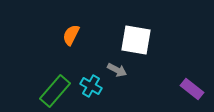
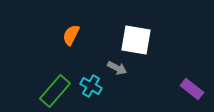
gray arrow: moved 2 px up
